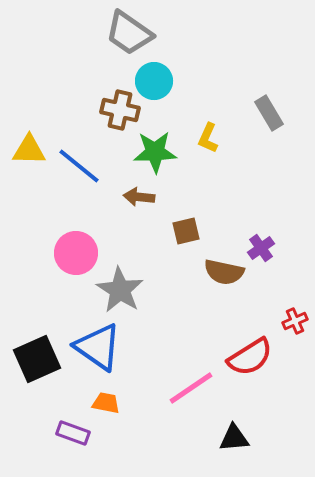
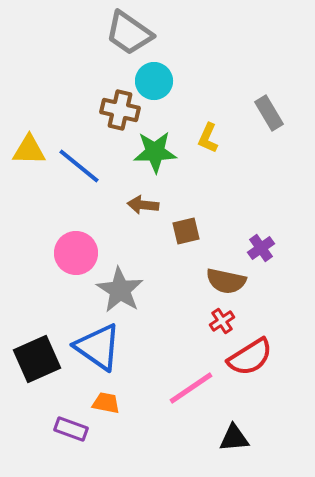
brown arrow: moved 4 px right, 8 px down
brown semicircle: moved 2 px right, 9 px down
red cross: moved 73 px left; rotated 10 degrees counterclockwise
purple rectangle: moved 2 px left, 4 px up
